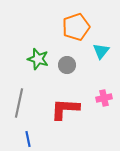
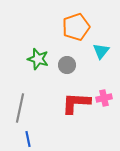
gray line: moved 1 px right, 5 px down
red L-shape: moved 11 px right, 6 px up
